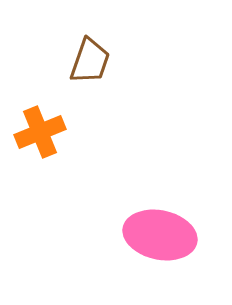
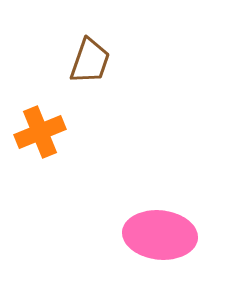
pink ellipse: rotated 6 degrees counterclockwise
